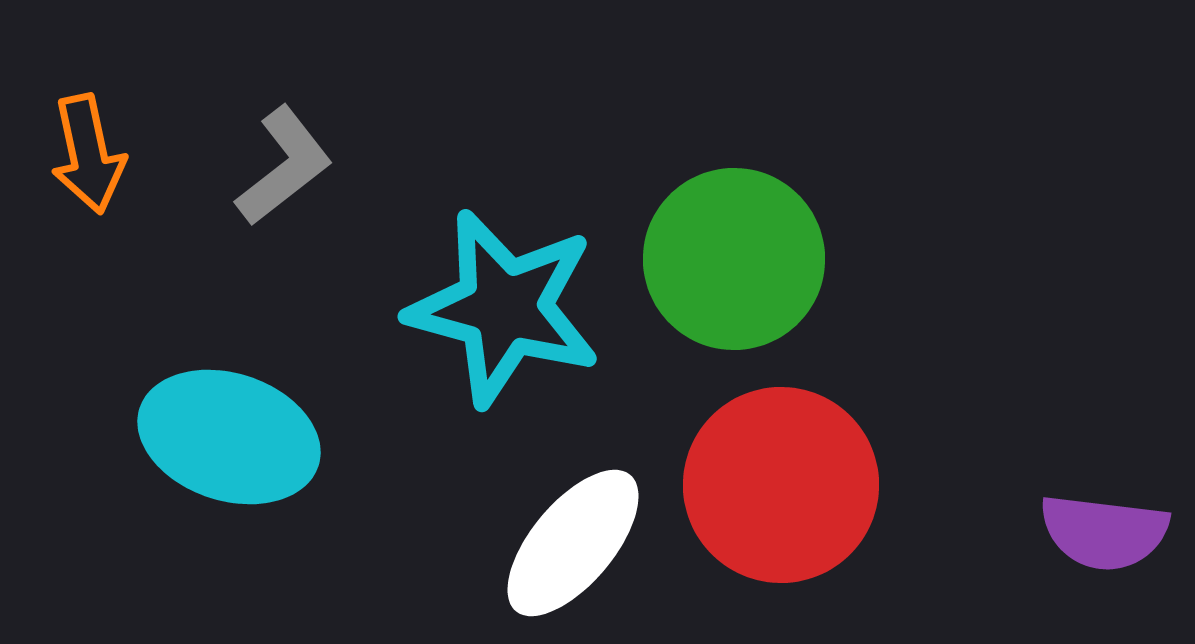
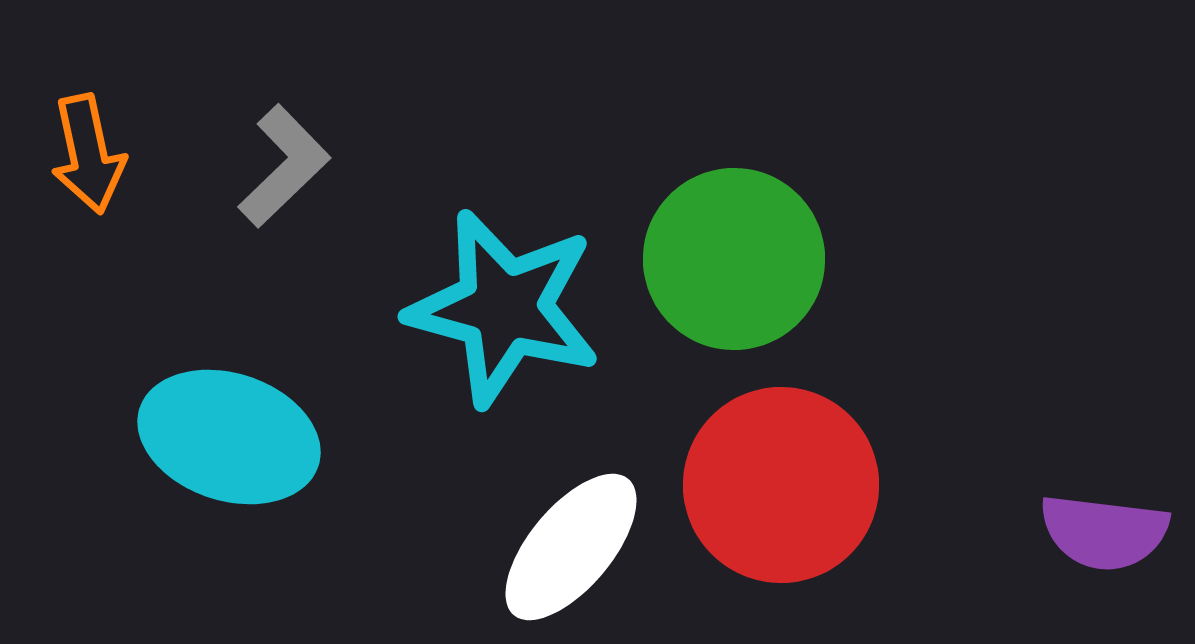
gray L-shape: rotated 6 degrees counterclockwise
white ellipse: moved 2 px left, 4 px down
